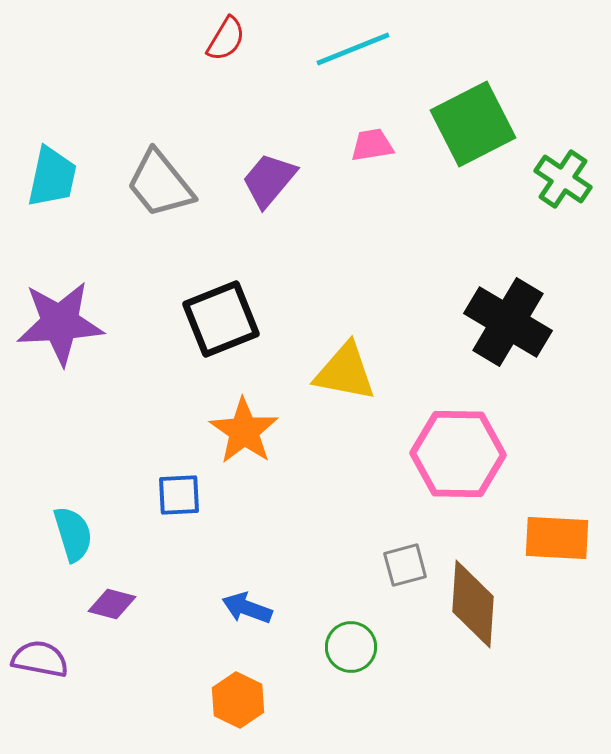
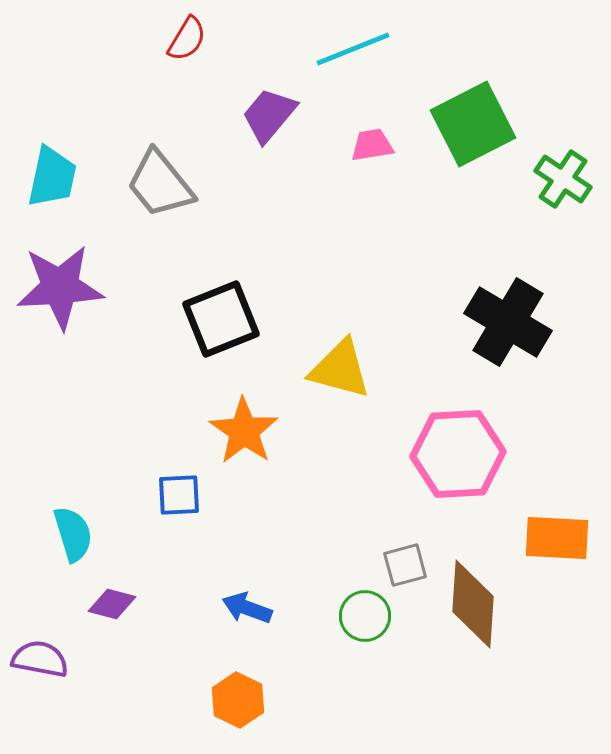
red semicircle: moved 39 px left
purple trapezoid: moved 65 px up
purple star: moved 36 px up
yellow triangle: moved 5 px left, 3 px up; rotated 4 degrees clockwise
pink hexagon: rotated 4 degrees counterclockwise
green circle: moved 14 px right, 31 px up
